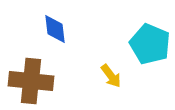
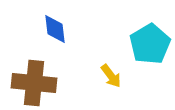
cyan pentagon: rotated 18 degrees clockwise
brown cross: moved 3 px right, 2 px down
